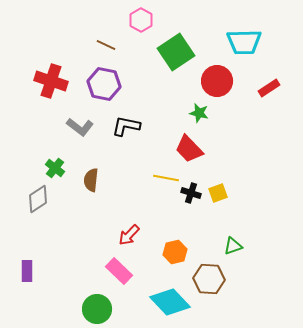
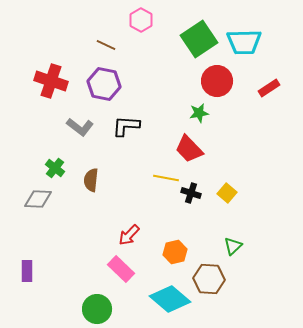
green square: moved 23 px right, 13 px up
green star: rotated 24 degrees counterclockwise
black L-shape: rotated 8 degrees counterclockwise
yellow square: moved 9 px right; rotated 30 degrees counterclockwise
gray diamond: rotated 36 degrees clockwise
green triangle: rotated 24 degrees counterclockwise
pink rectangle: moved 2 px right, 2 px up
cyan diamond: moved 3 px up; rotated 6 degrees counterclockwise
